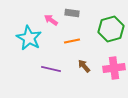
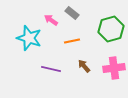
gray rectangle: rotated 32 degrees clockwise
cyan star: rotated 10 degrees counterclockwise
